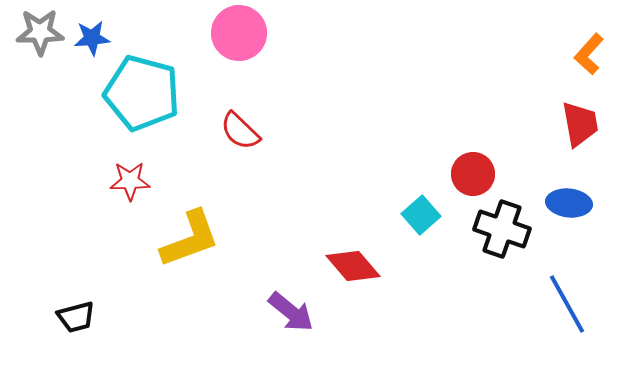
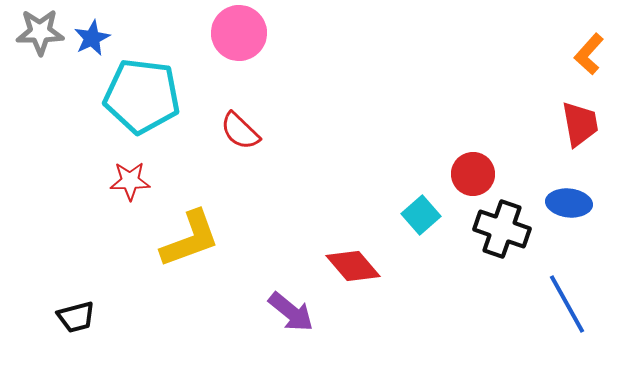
blue star: rotated 21 degrees counterclockwise
cyan pentagon: moved 3 px down; rotated 8 degrees counterclockwise
